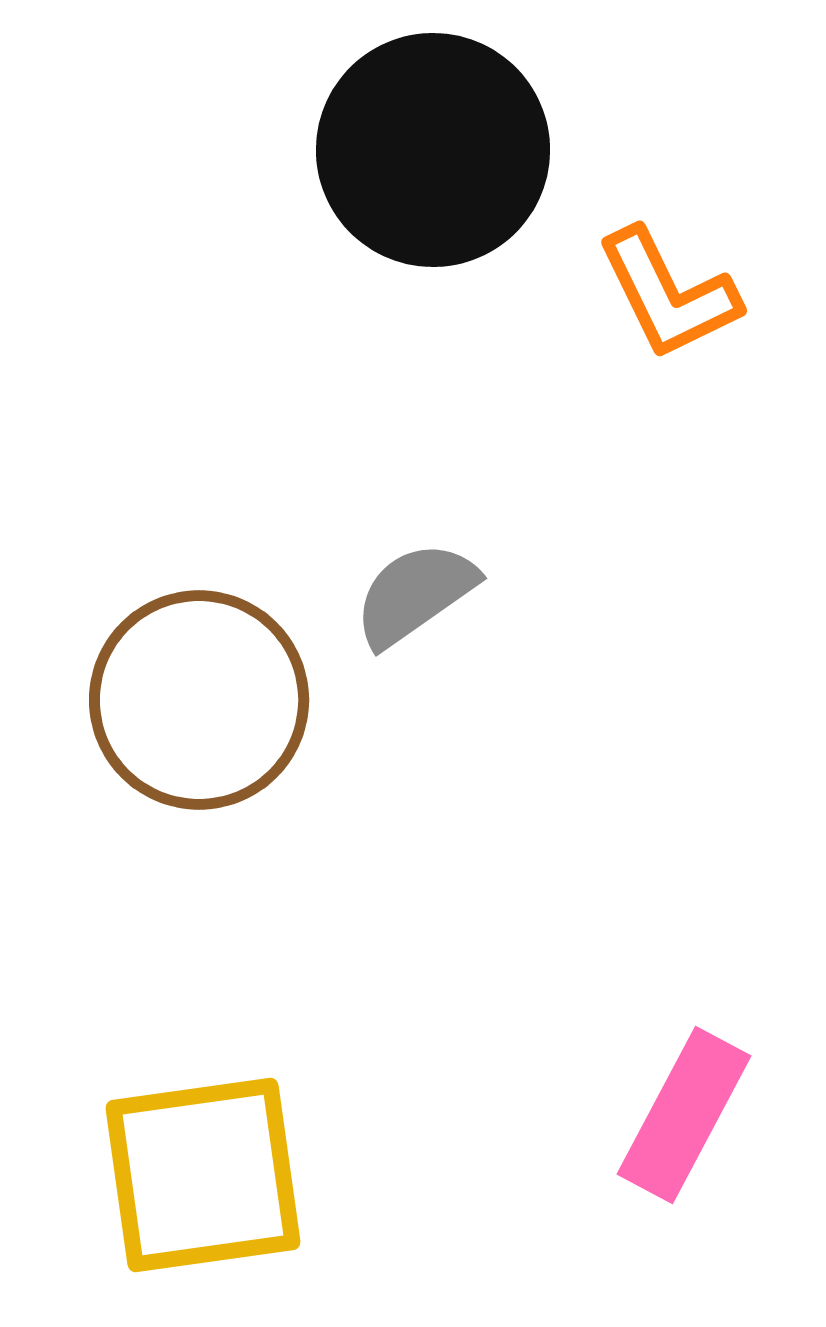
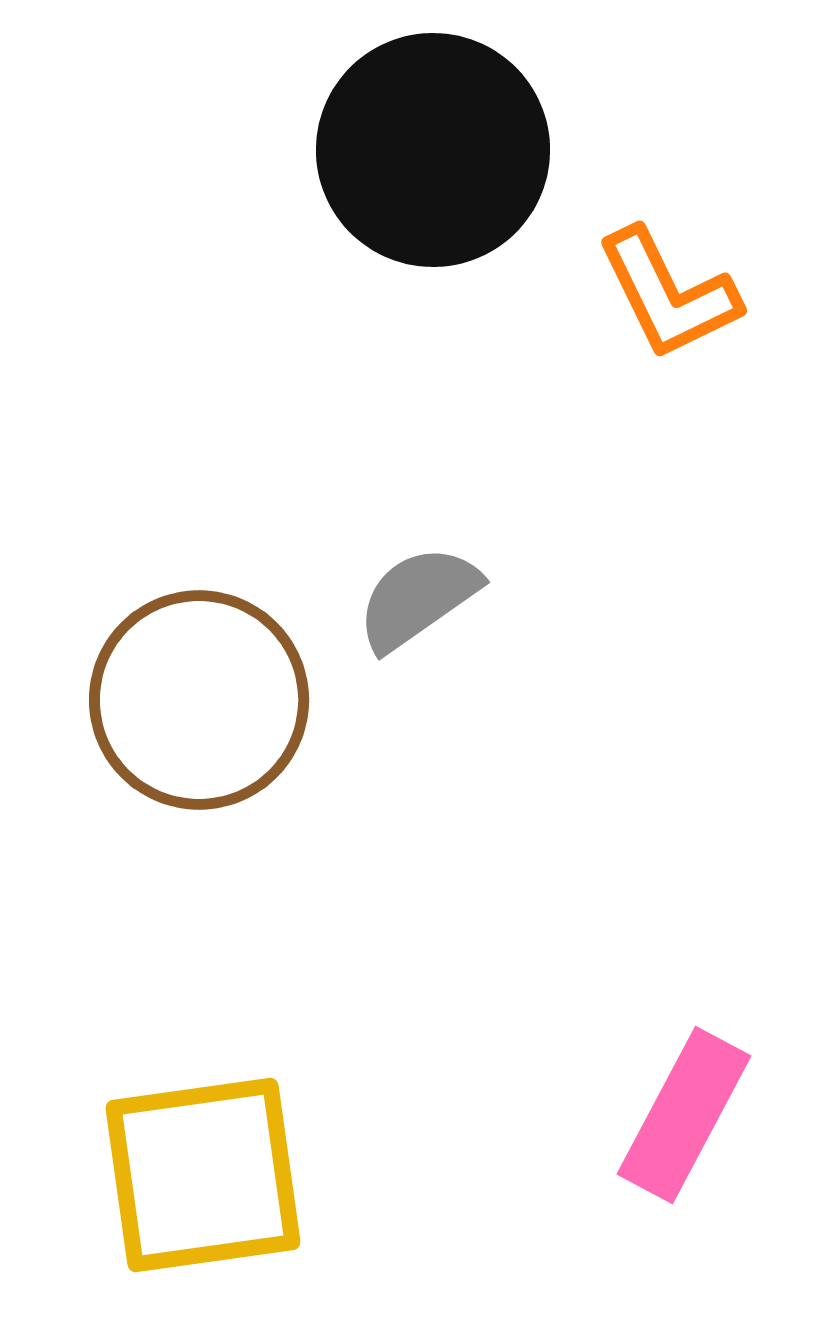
gray semicircle: moved 3 px right, 4 px down
